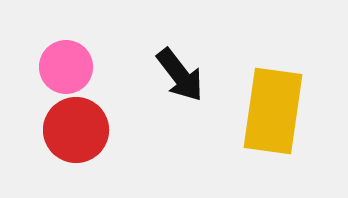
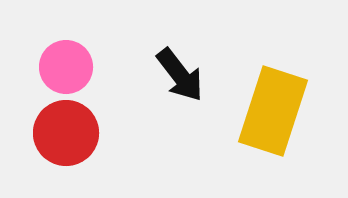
yellow rectangle: rotated 10 degrees clockwise
red circle: moved 10 px left, 3 px down
